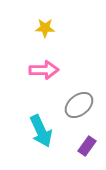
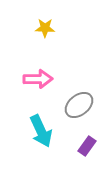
pink arrow: moved 6 px left, 9 px down
